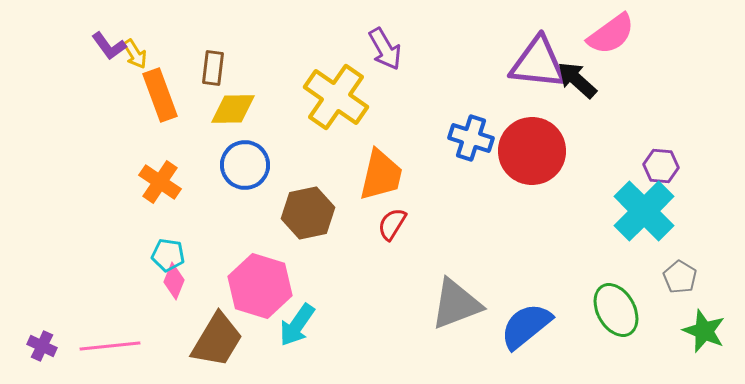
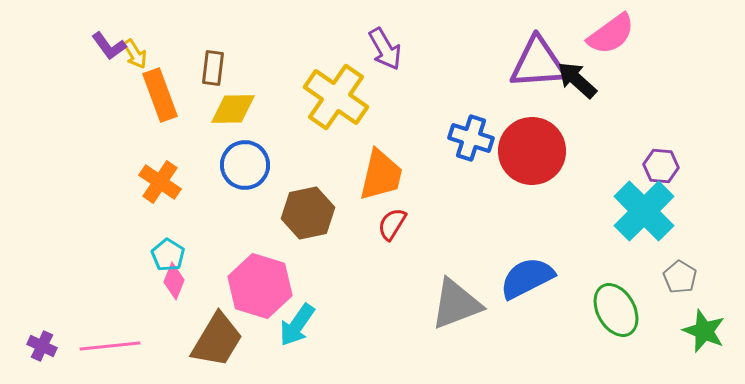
purple triangle: rotated 10 degrees counterclockwise
cyan pentagon: rotated 24 degrees clockwise
blue semicircle: moved 1 px right, 48 px up; rotated 12 degrees clockwise
